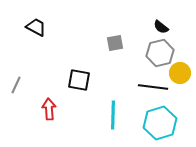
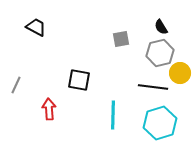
black semicircle: rotated 21 degrees clockwise
gray square: moved 6 px right, 4 px up
